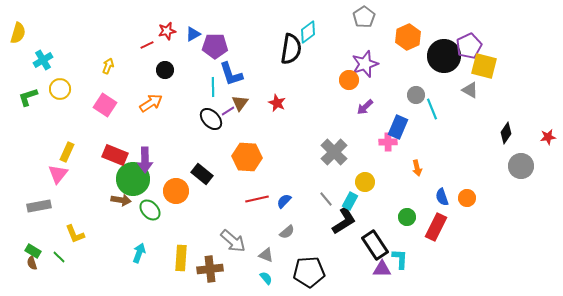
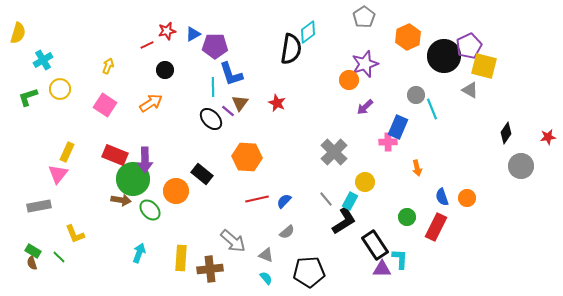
purple line at (228, 111): rotated 72 degrees clockwise
